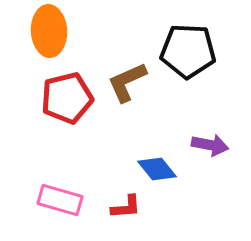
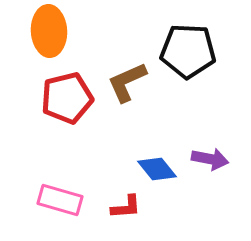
purple arrow: moved 14 px down
